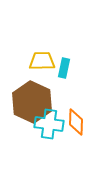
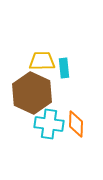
cyan rectangle: rotated 18 degrees counterclockwise
brown hexagon: moved 9 px up
orange diamond: moved 2 px down
